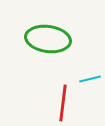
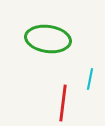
cyan line: rotated 65 degrees counterclockwise
